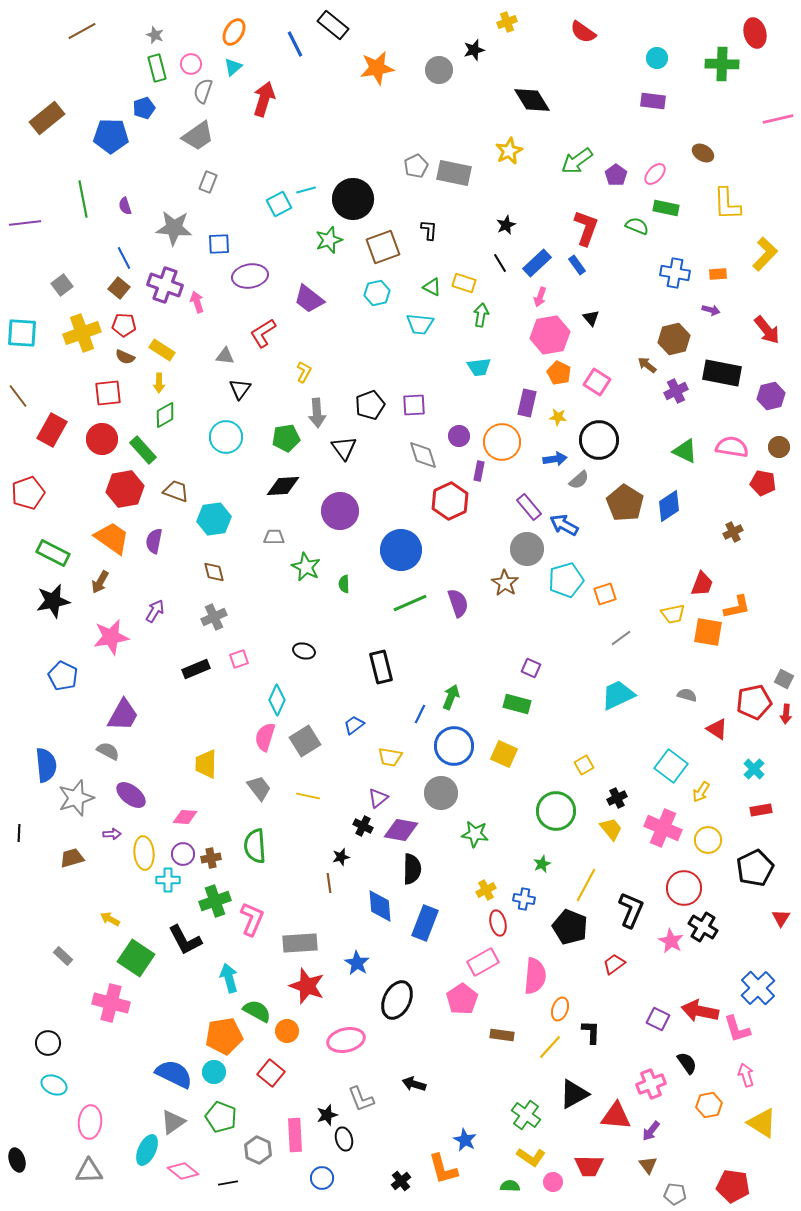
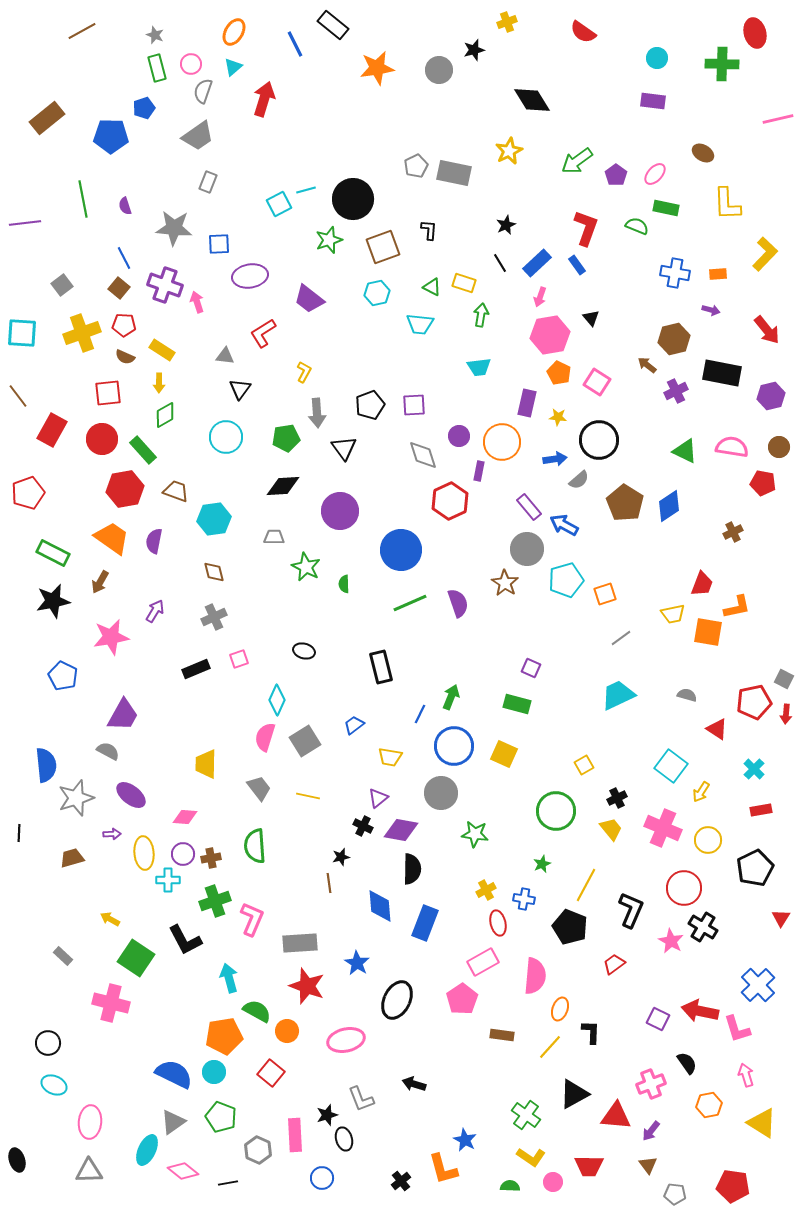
blue cross at (758, 988): moved 3 px up
